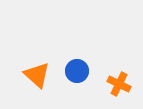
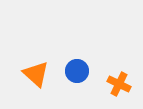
orange triangle: moved 1 px left, 1 px up
